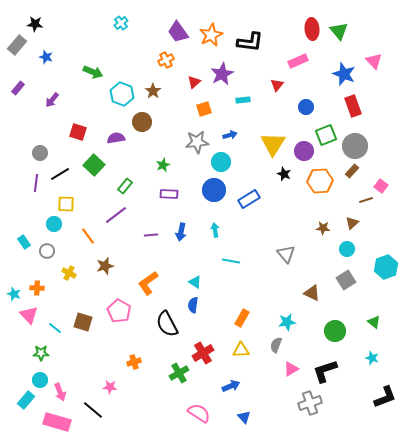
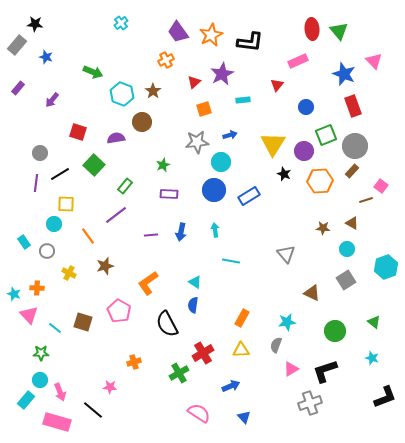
blue rectangle at (249, 199): moved 3 px up
brown triangle at (352, 223): rotated 48 degrees counterclockwise
